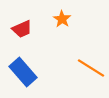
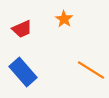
orange star: moved 2 px right
orange line: moved 2 px down
